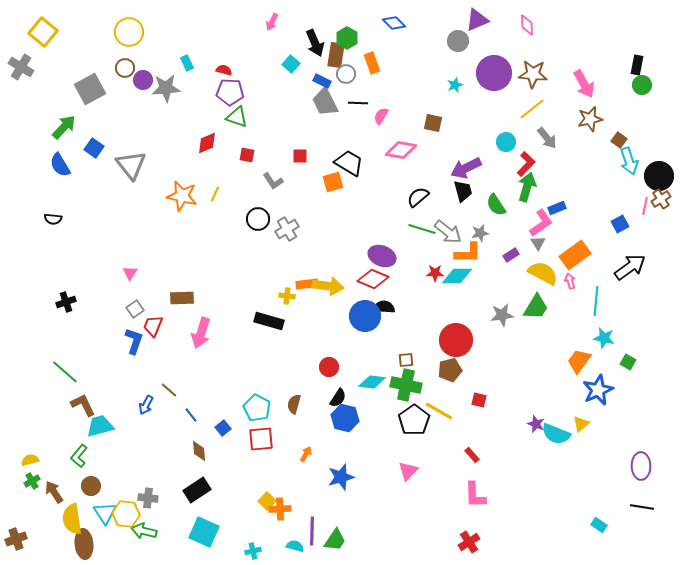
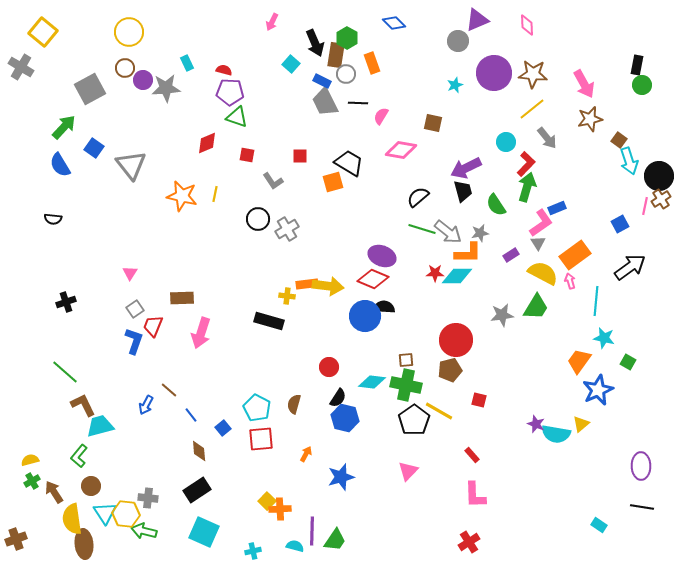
yellow line at (215, 194): rotated 14 degrees counterclockwise
cyan semicircle at (556, 434): rotated 12 degrees counterclockwise
